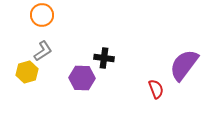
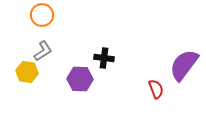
yellow hexagon: rotated 25 degrees clockwise
purple hexagon: moved 2 px left, 1 px down
